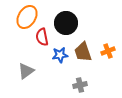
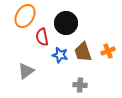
orange ellipse: moved 2 px left, 1 px up
blue star: rotated 21 degrees clockwise
gray cross: rotated 16 degrees clockwise
